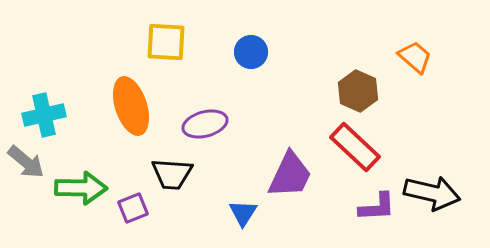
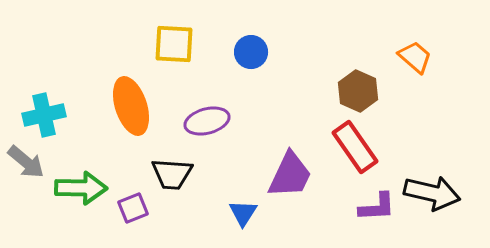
yellow square: moved 8 px right, 2 px down
purple ellipse: moved 2 px right, 3 px up
red rectangle: rotated 12 degrees clockwise
